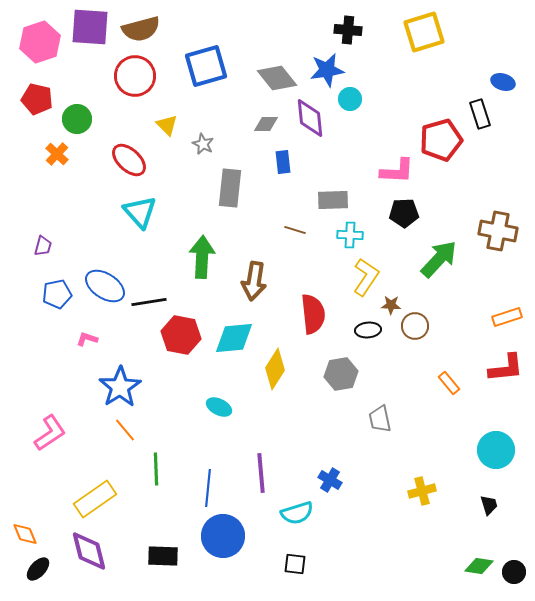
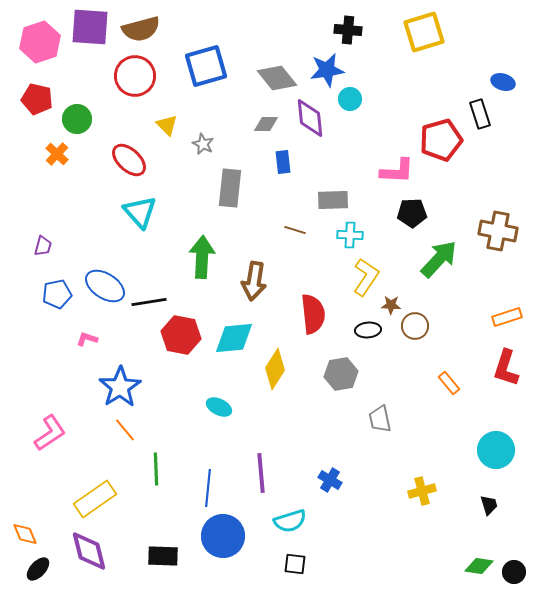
black pentagon at (404, 213): moved 8 px right
red L-shape at (506, 368): rotated 114 degrees clockwise
cyan semicircle at (297, 513): moved 7 px left, 8 px down
